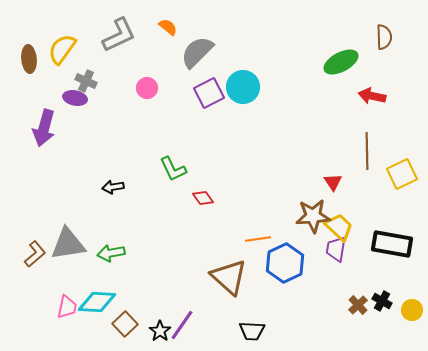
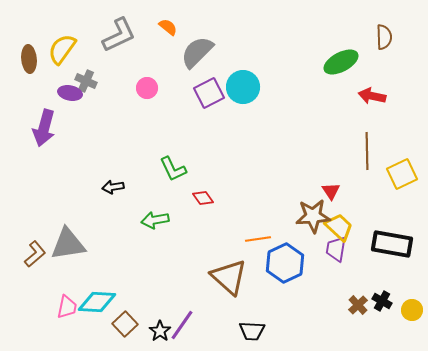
purple ellipse: moved 5 px left, 5 px up
red triangle: moved 2 px left, 9 px down
green arrow: moved 44 px right, 33 px up
